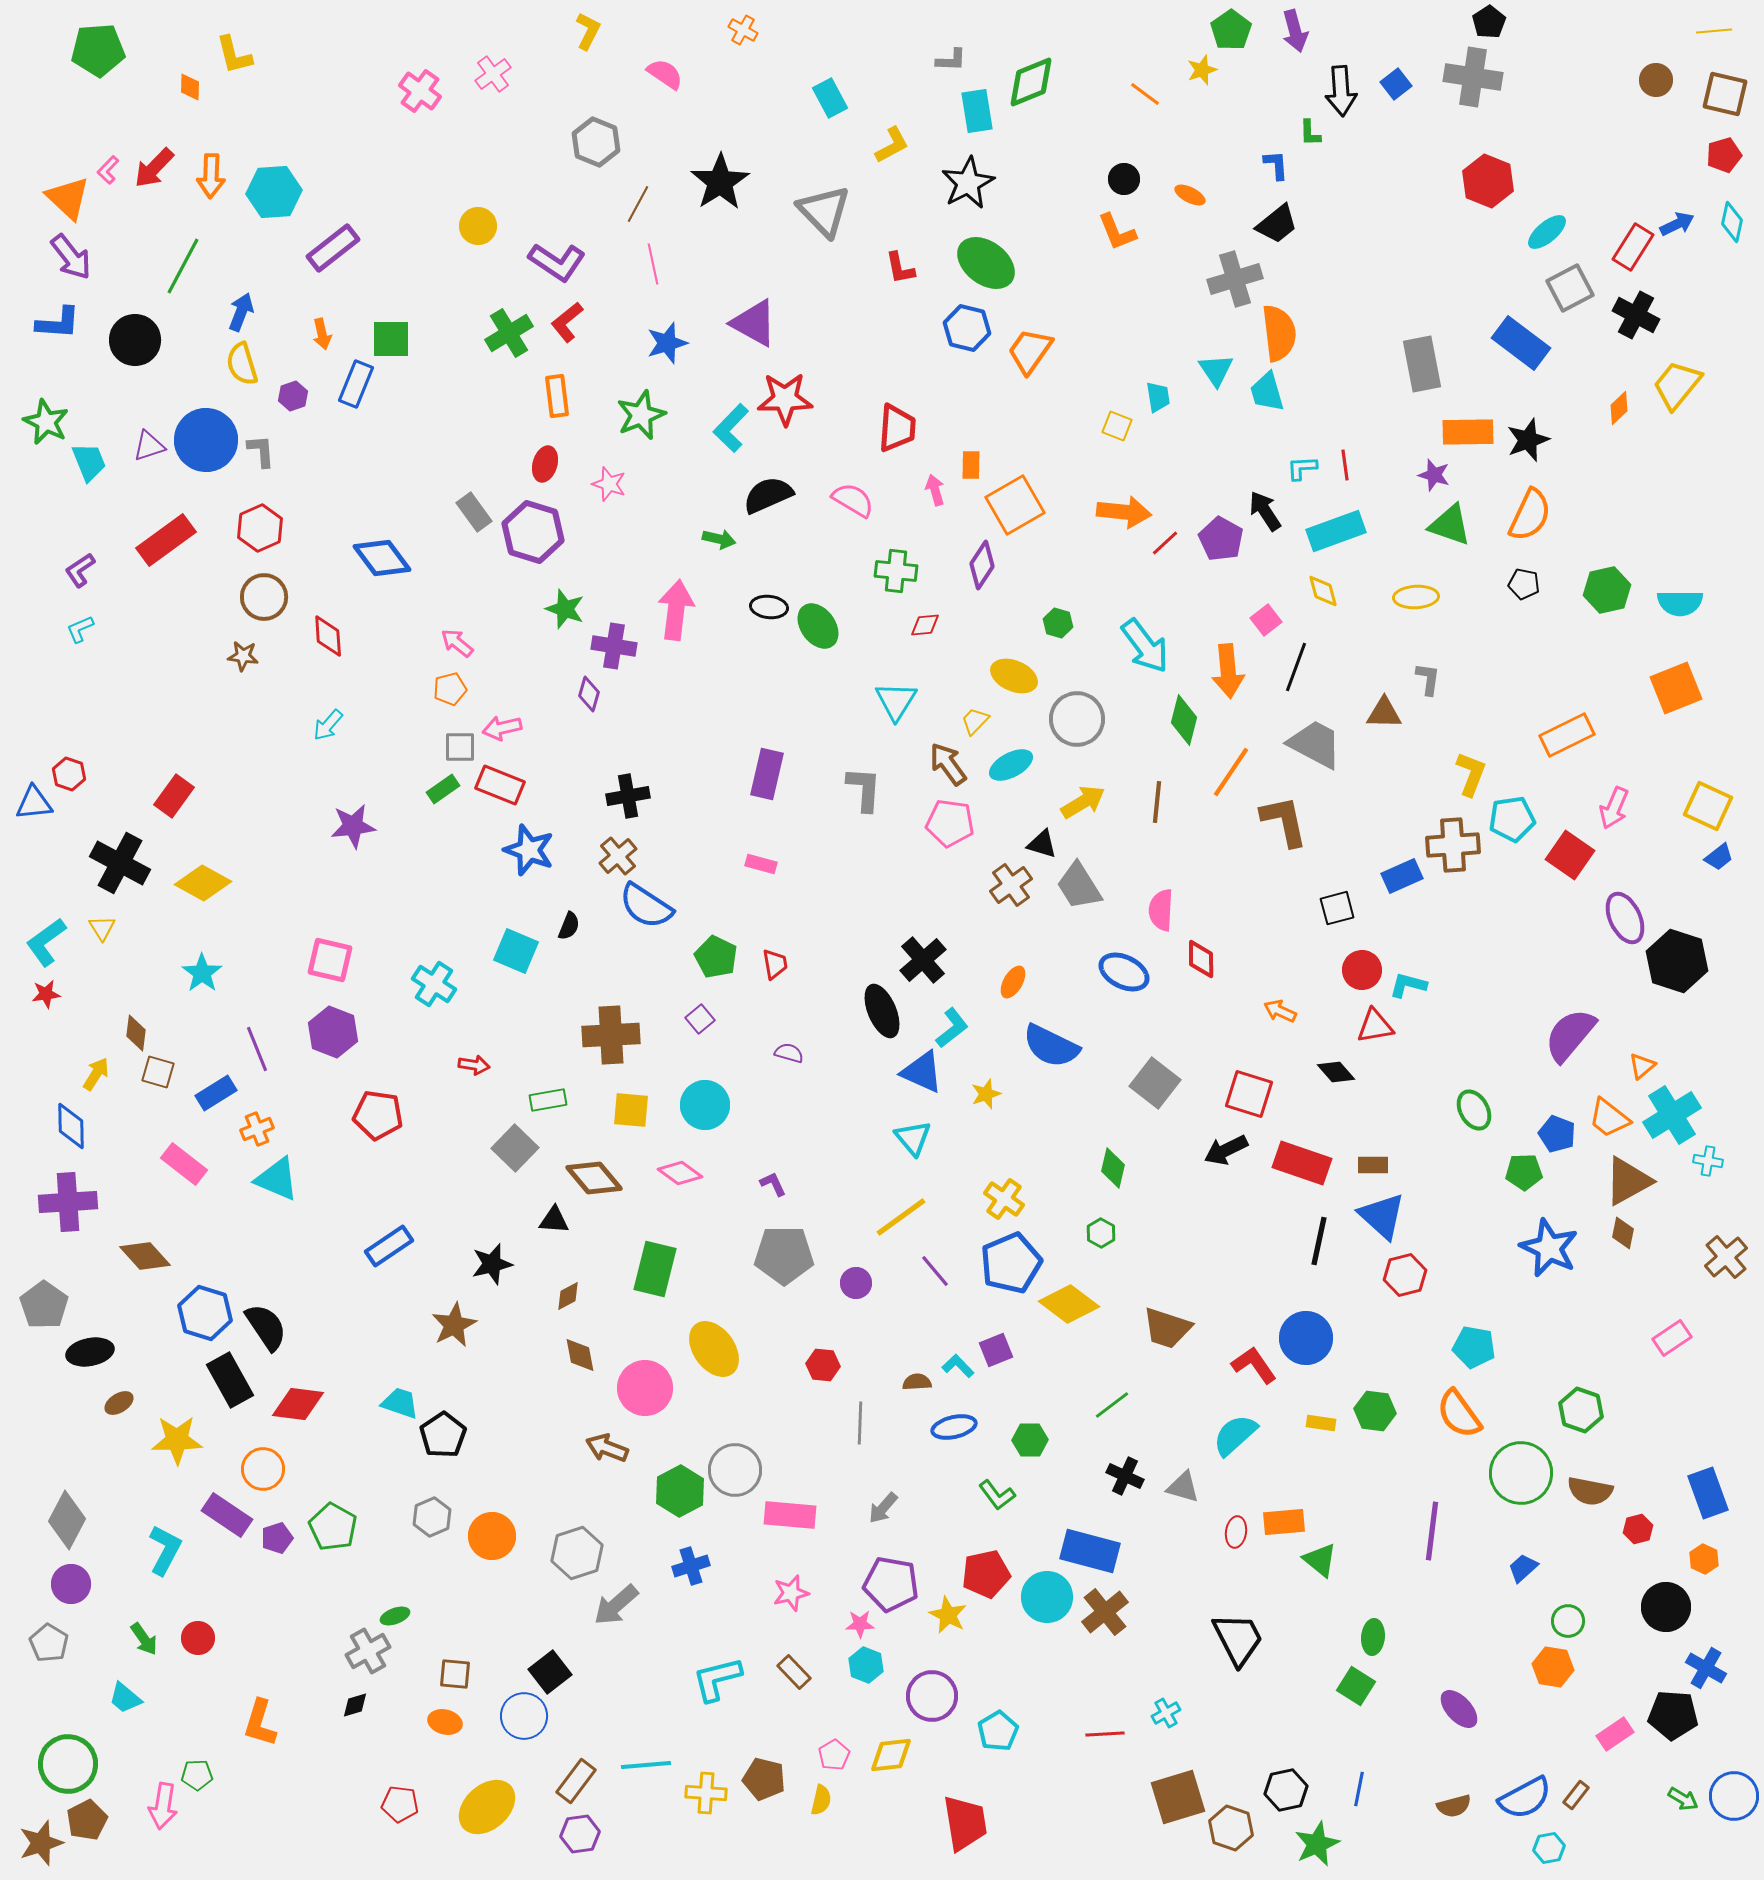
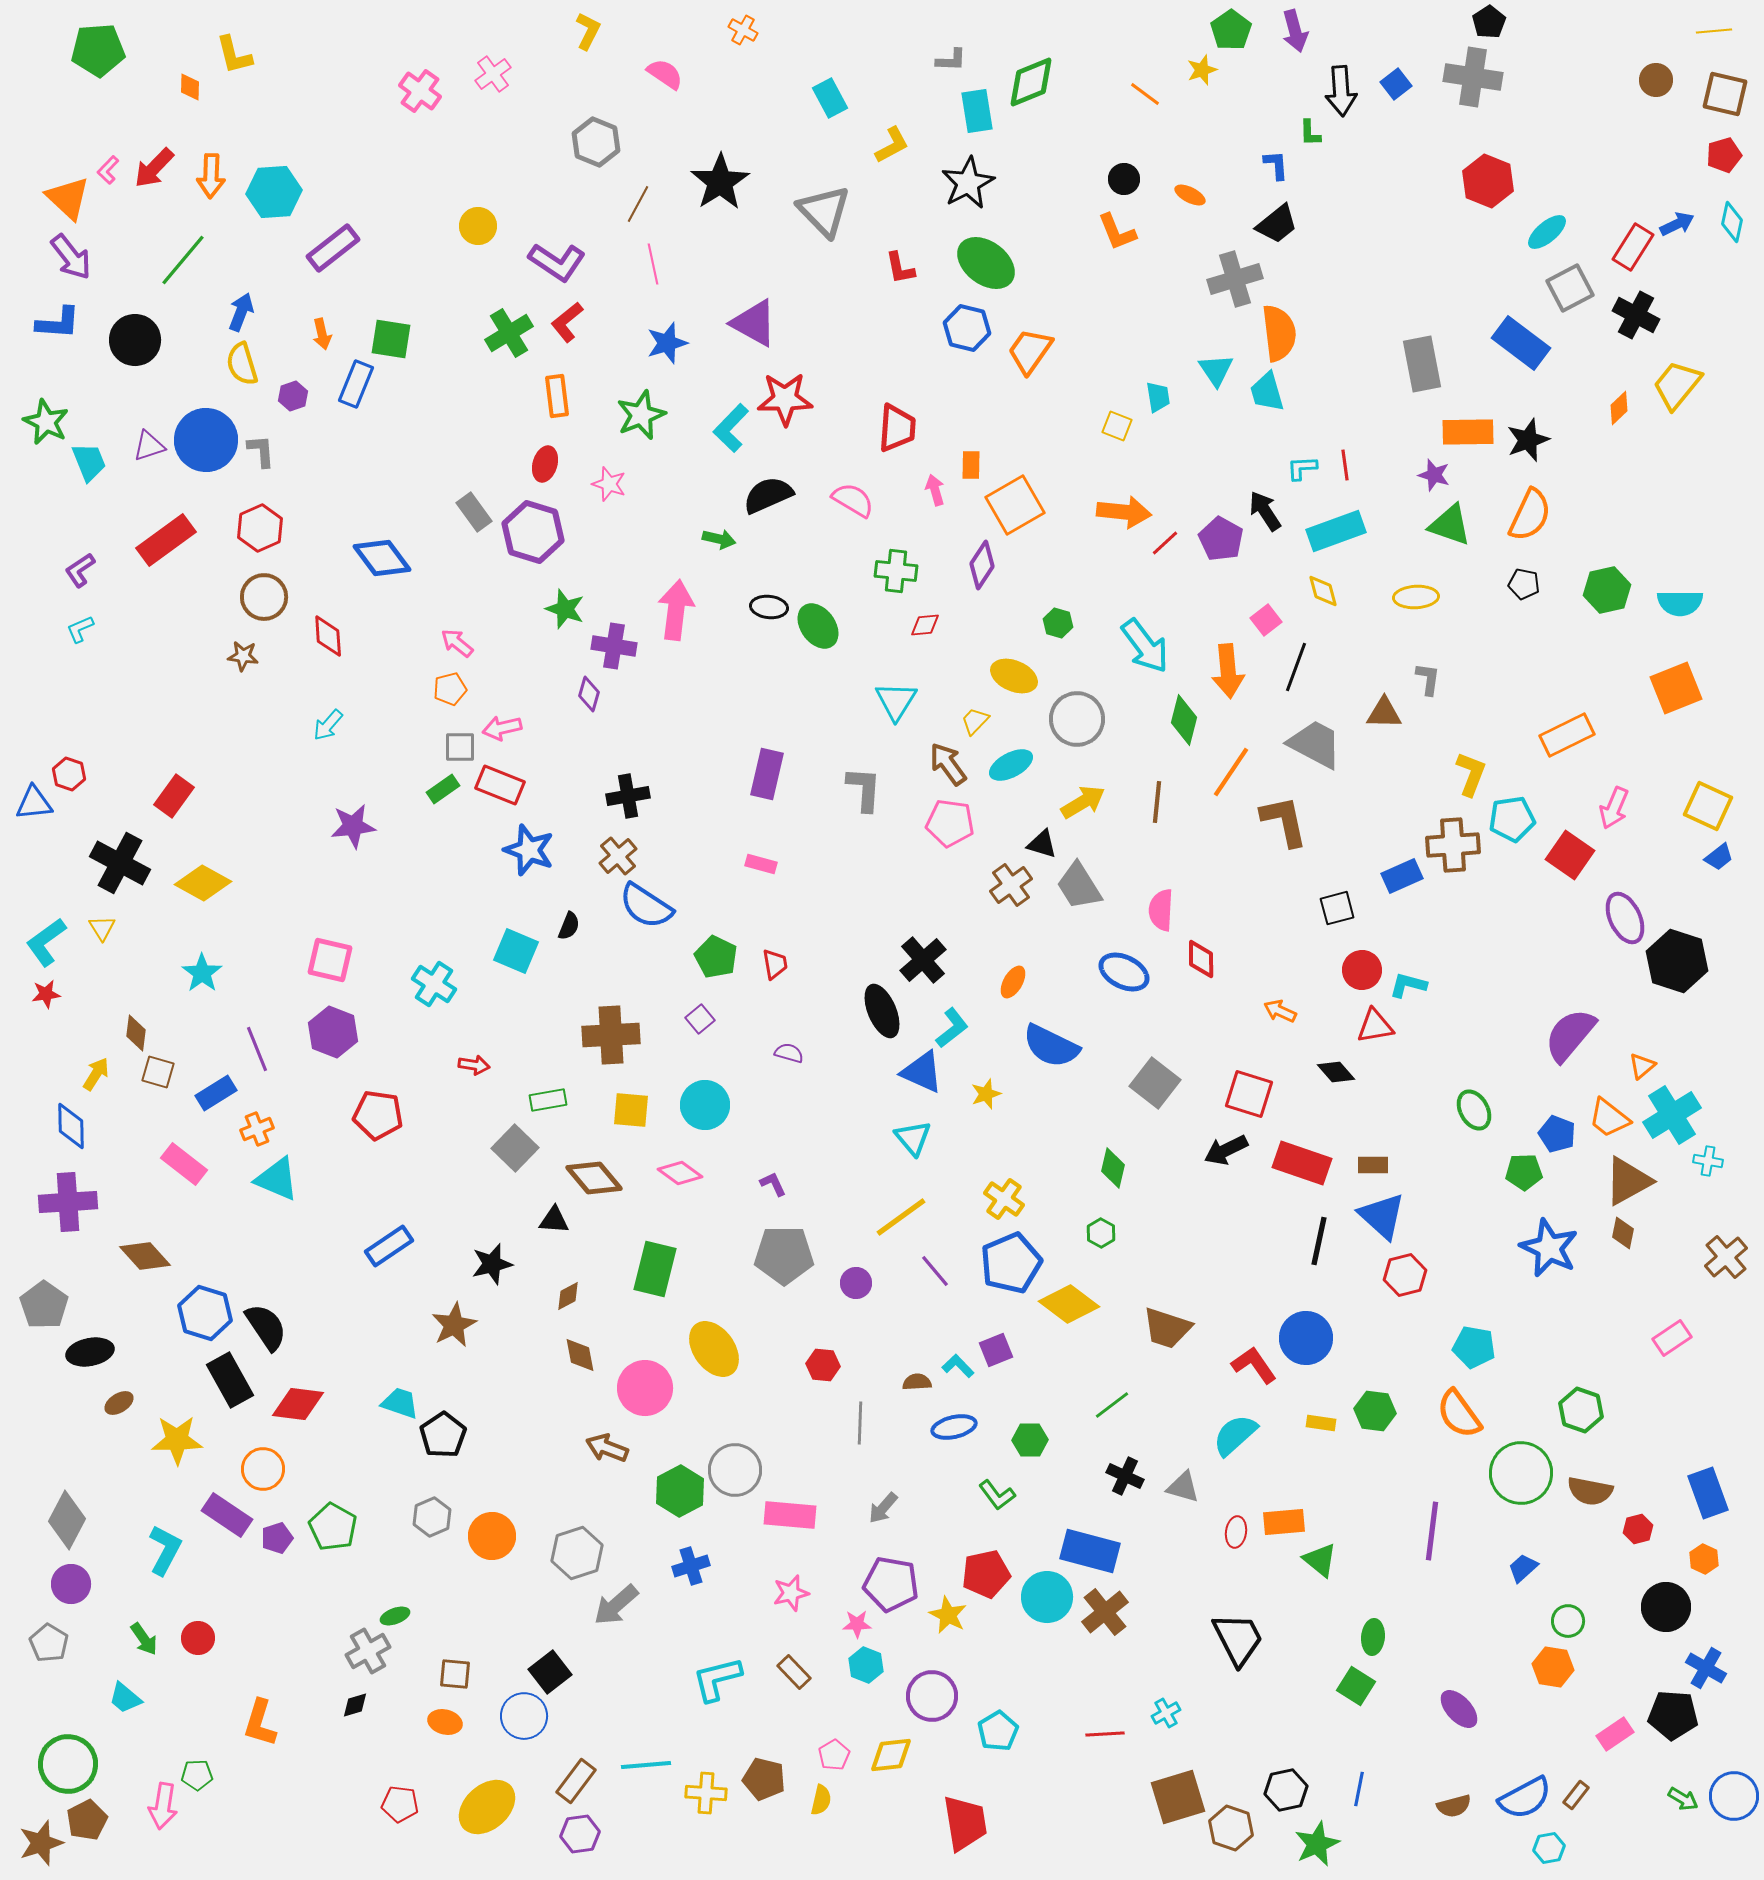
green line at (183, 266): moved 6 px up; rotated 12 degrees clockwise
green square at (391, 339): rotated 9 degrees clockwise
pink star at (860, 1624): moved 3 px left
